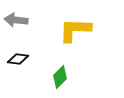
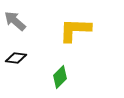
gray arrow: moved 1 px left, 1 px down; rotated 35 degrees clockwise
black diamond: moved 2 px left, 1 px up
